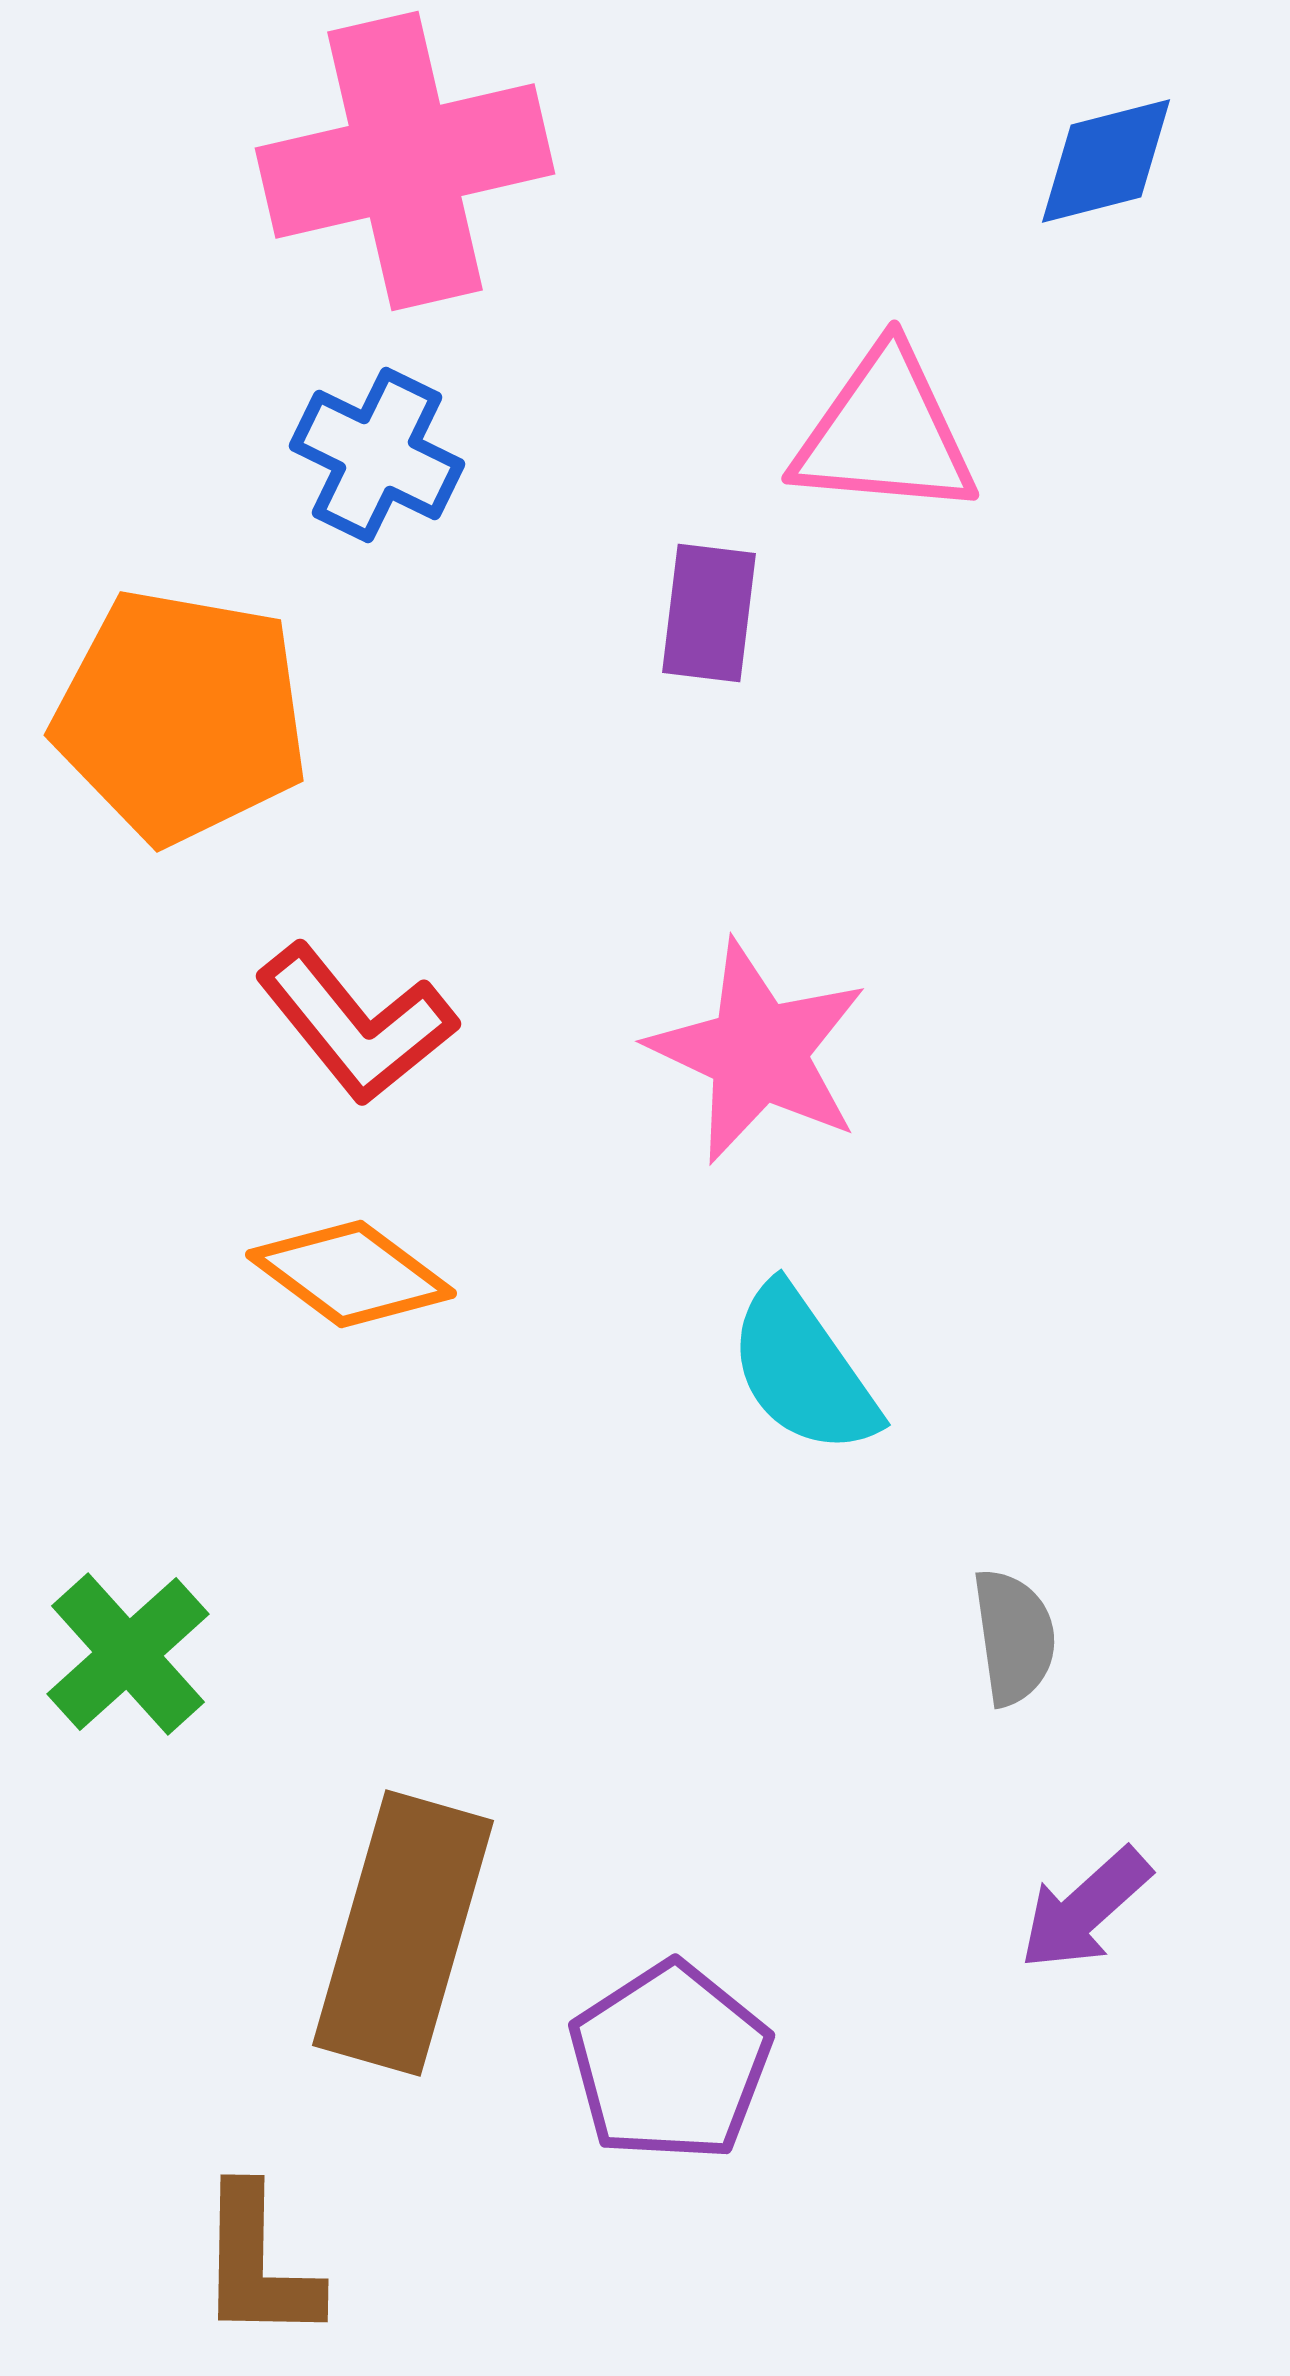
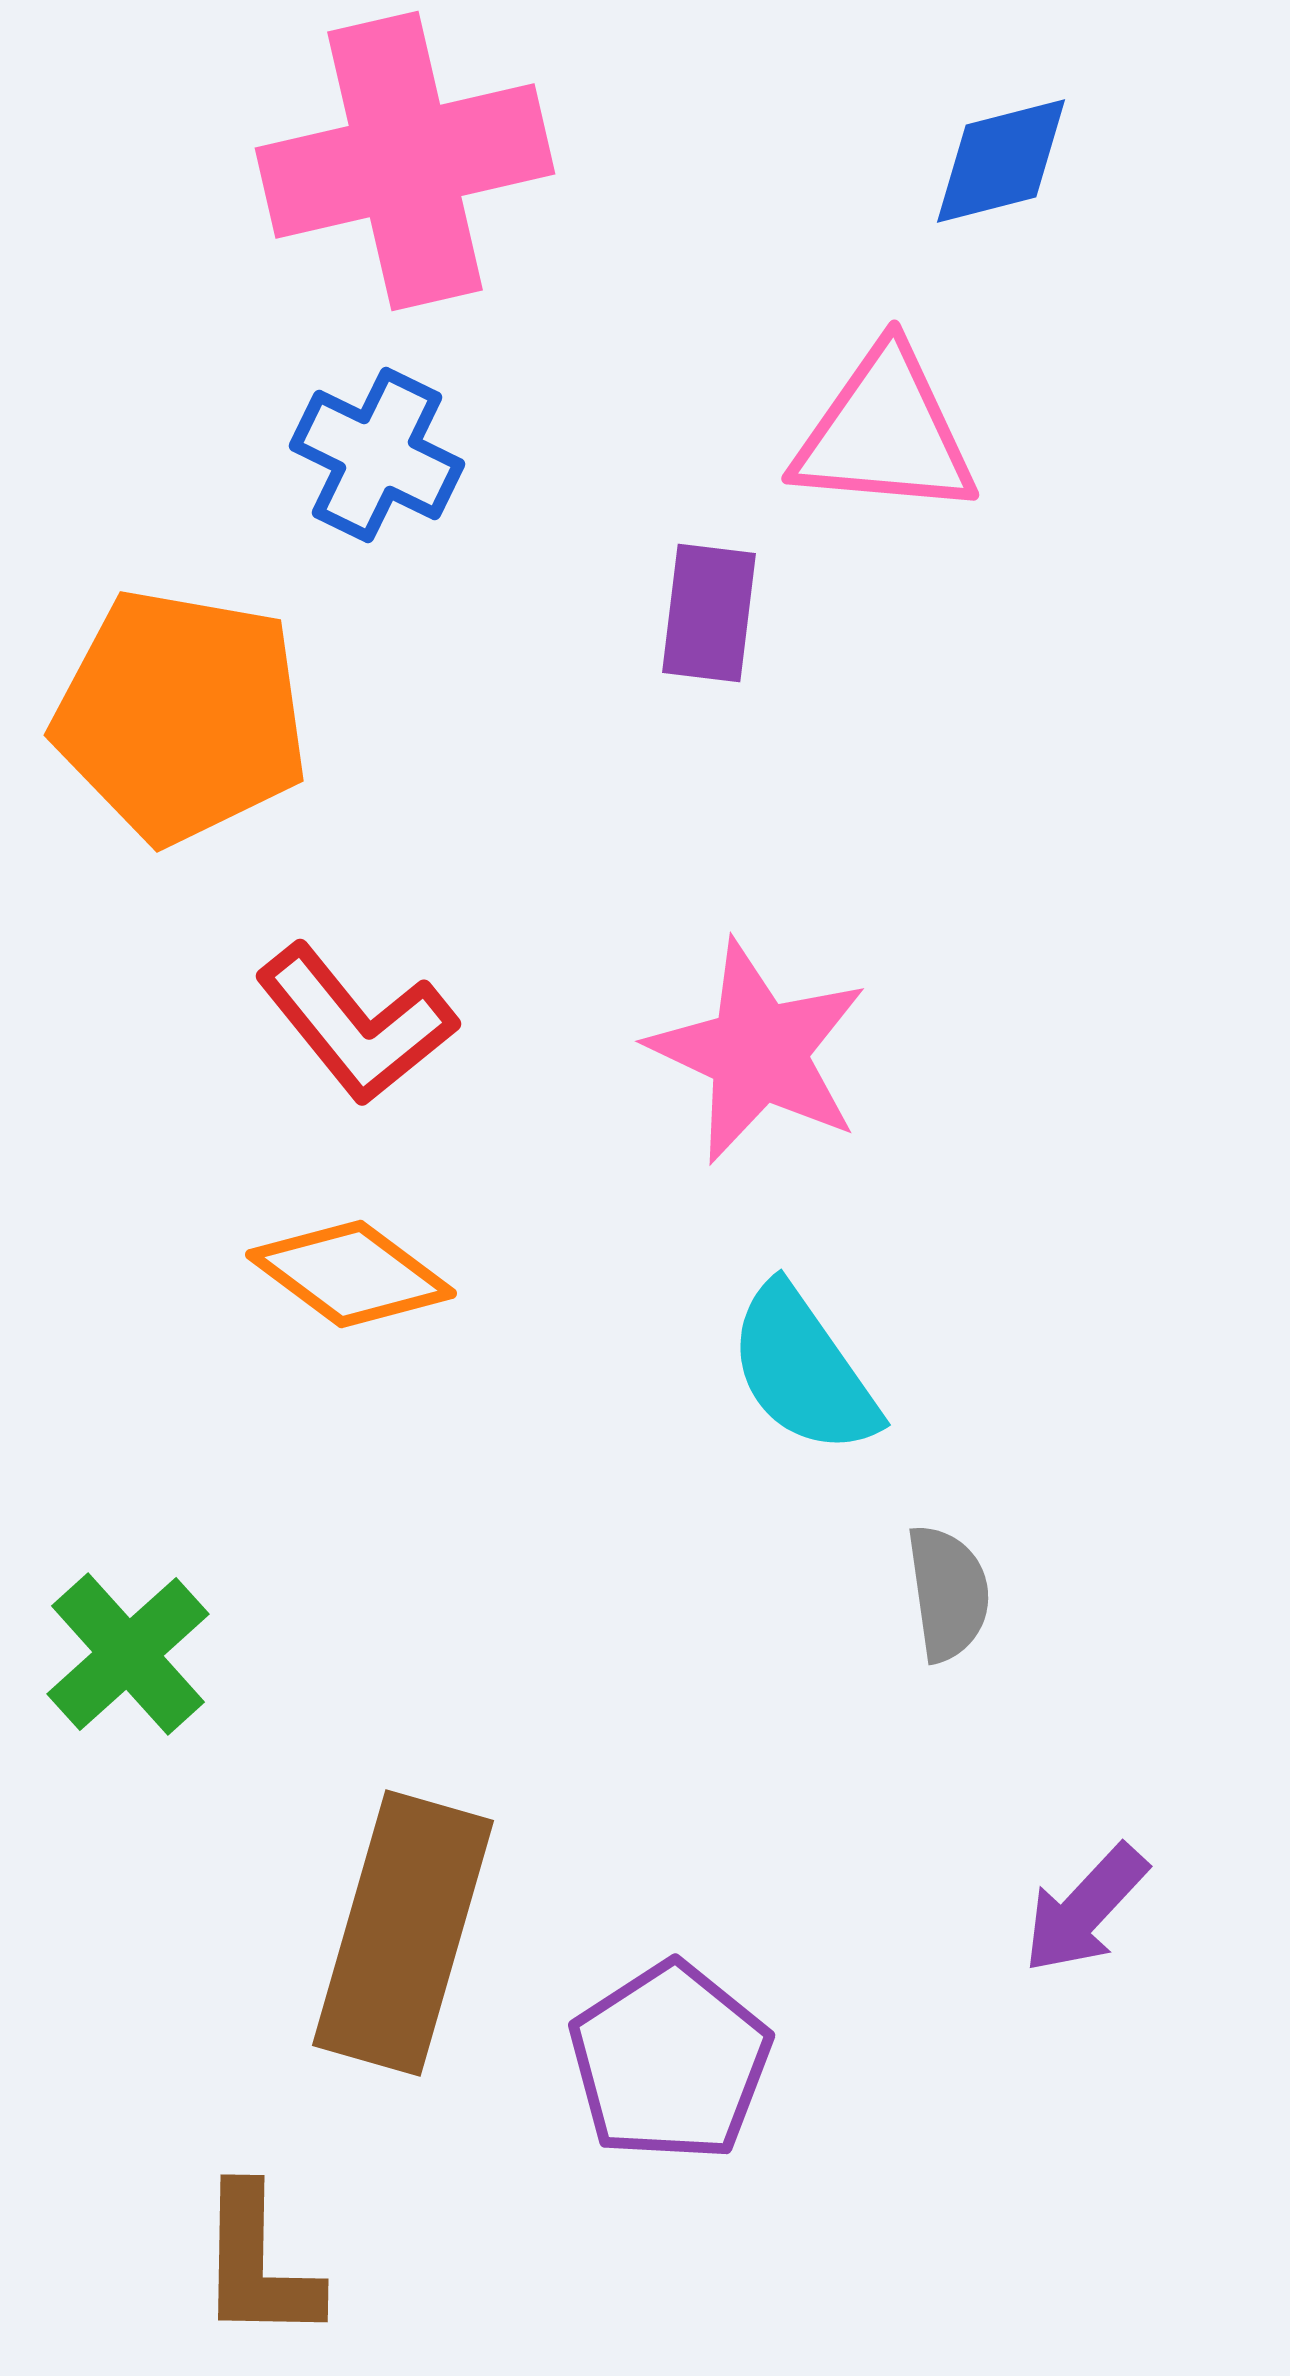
blue diamond: moved 105 px left
gray semicircle: moved 66 px left, 44 px up
purple arrow: rotated 5 degrees counterclockwise
